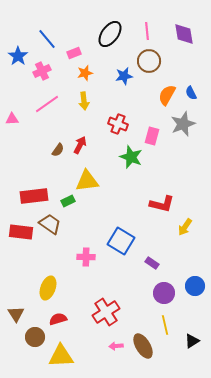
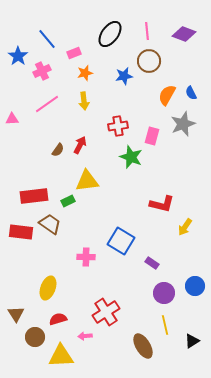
purple diamond at (184, 34): rotated 60 degrees counterclockwise
red cross at (118, 124): moved 2 px down; rotated 30 degrees counterclockwise
pink arrow at (116, 346): moved 31 px left, 10 px up
